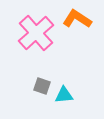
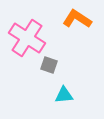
pink cross: moved 9 px left, 5 px down; rotated 15 degrees counterclockwise
gray square: moved 7 px right, 21 px up
